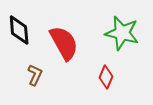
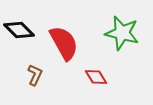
black diamond: rotated 40 degrees counterclockwise
red diamond: moved 10 px left; rotated 55 degrees counterclockwise
